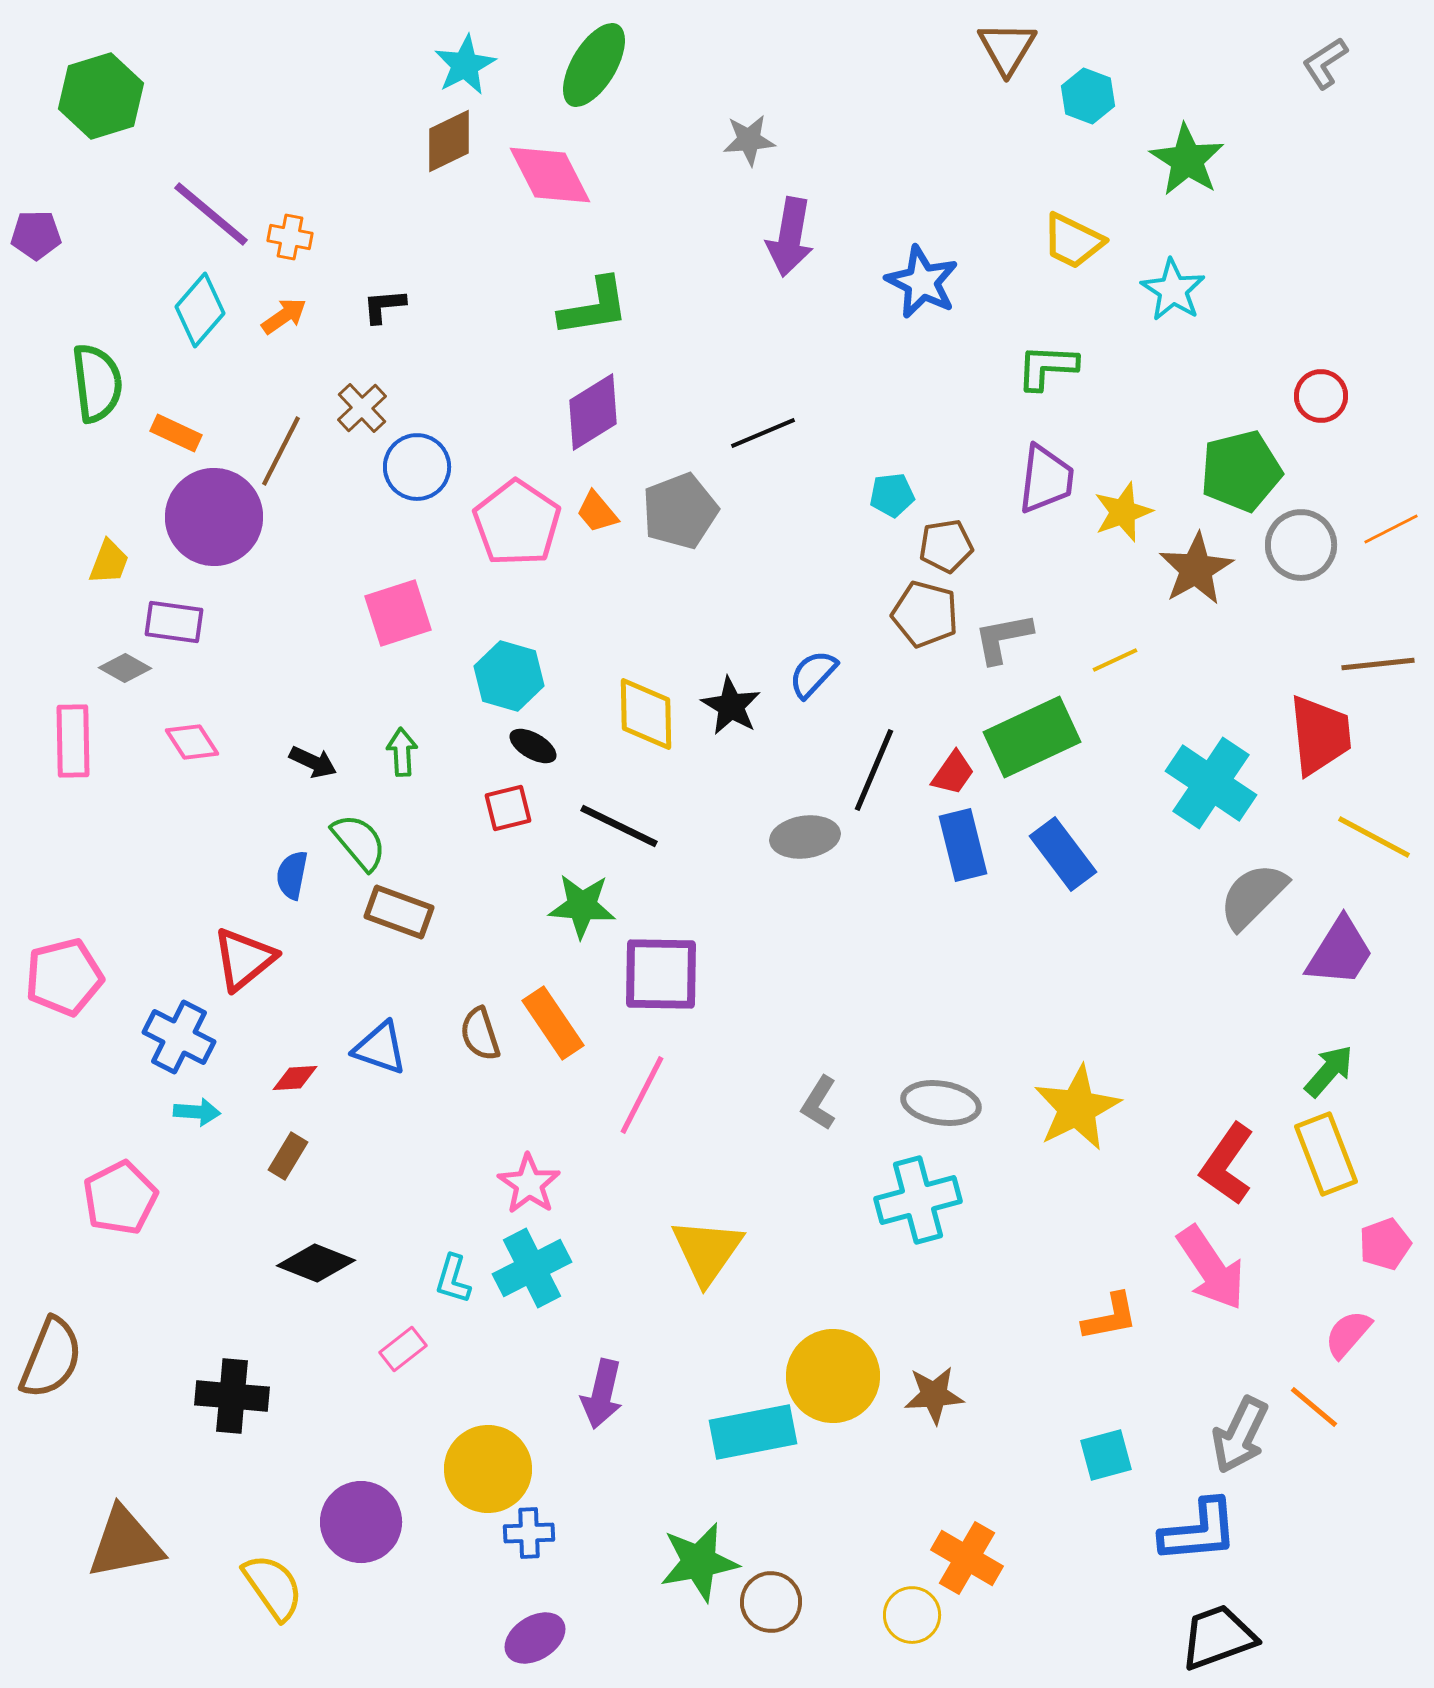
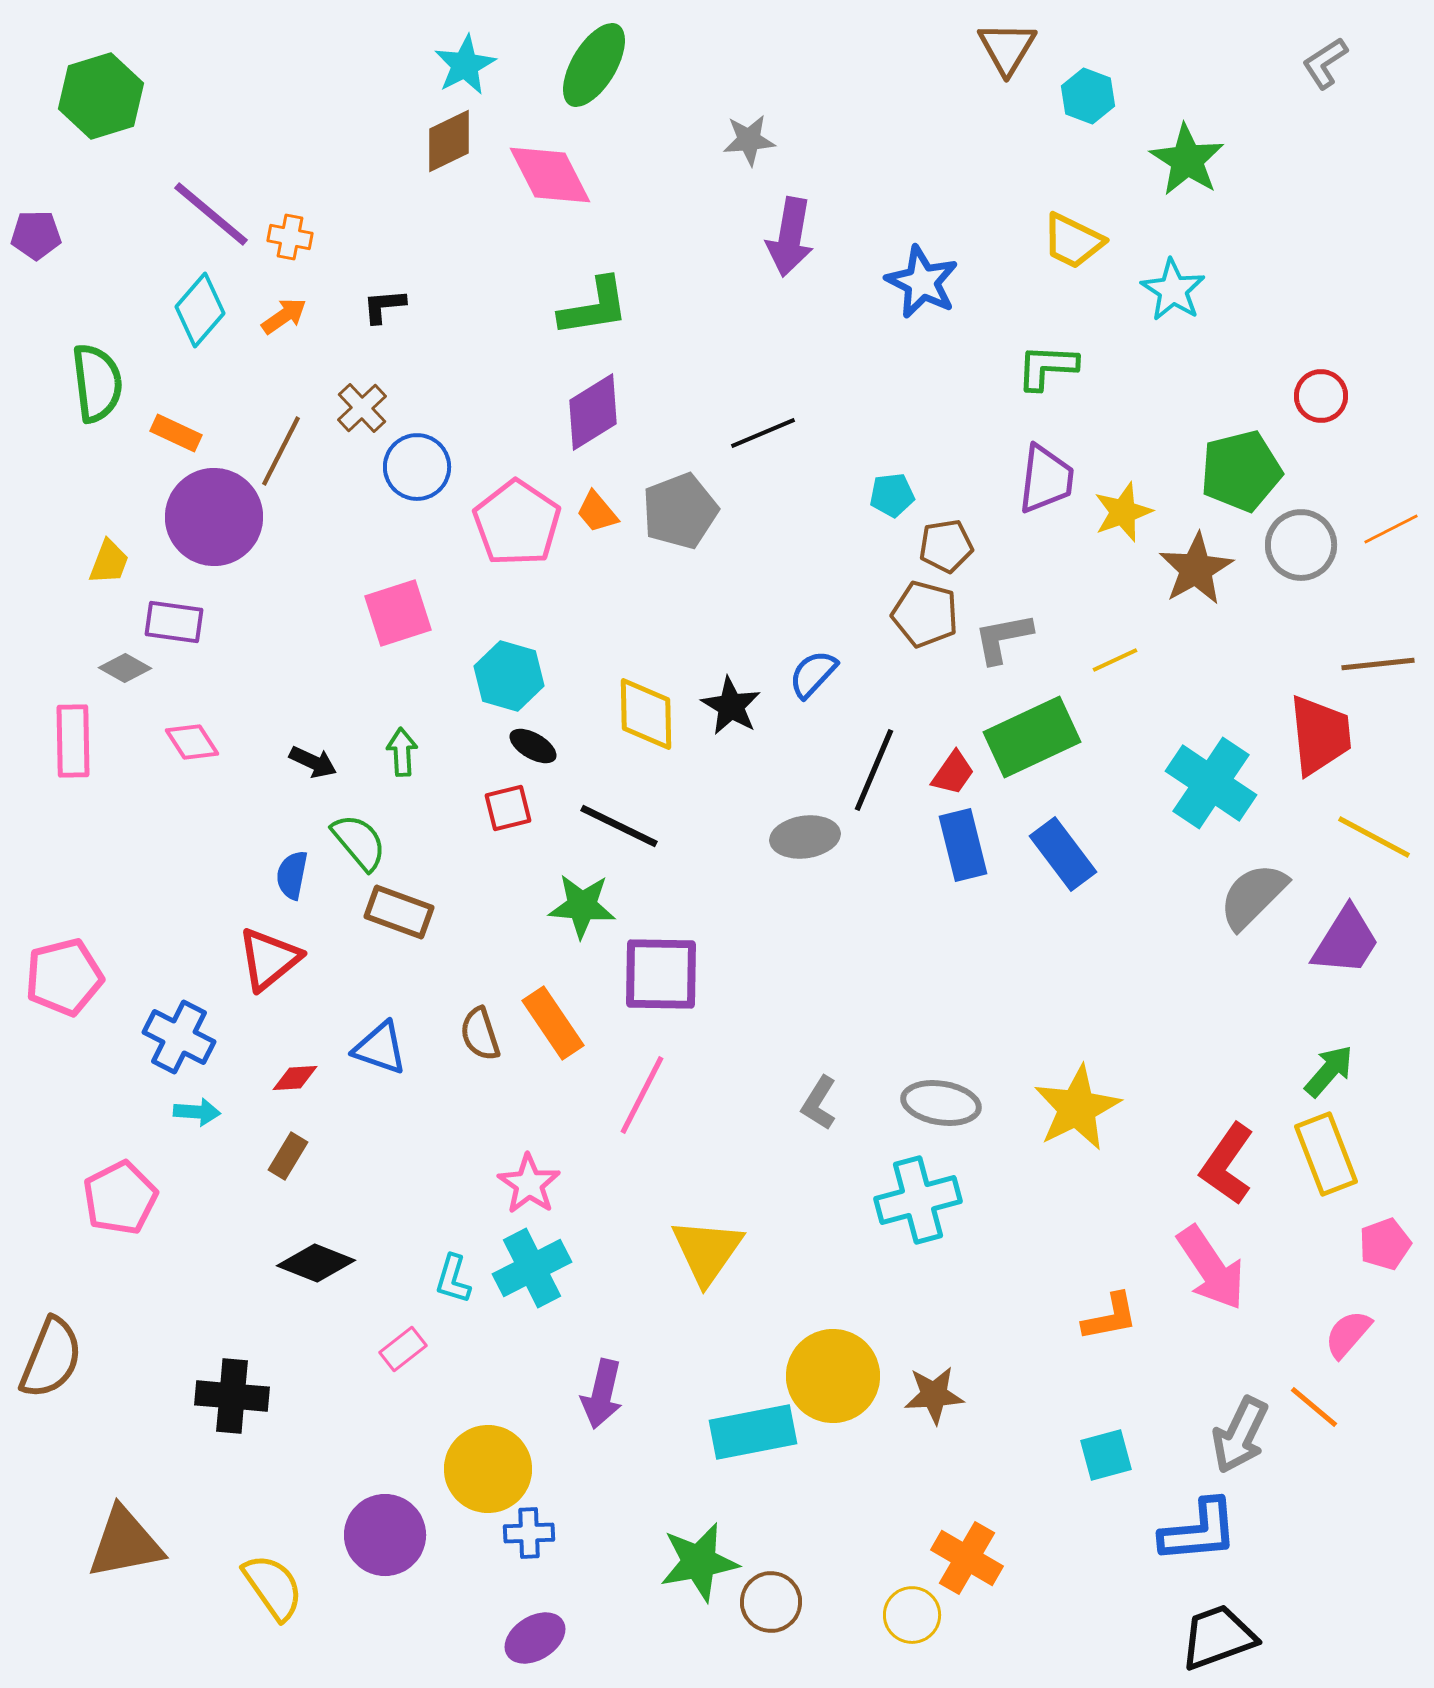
purple trapezoid at (1340, 952): moved 6 px right, 11 px up
red triangle at (244, 959): moved 25 px right
purple circle at (361, 1522): moved 24 px right, 13 px down
